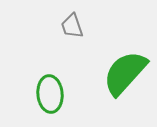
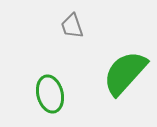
green ellipse: rotated 9 degrees counterclockwise
